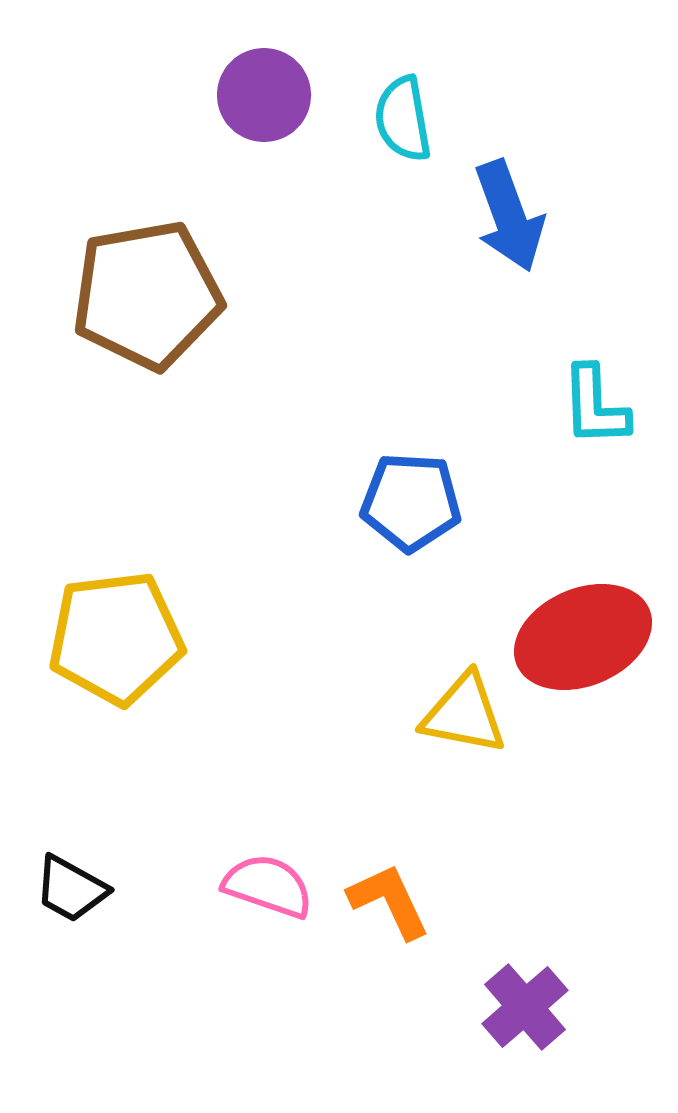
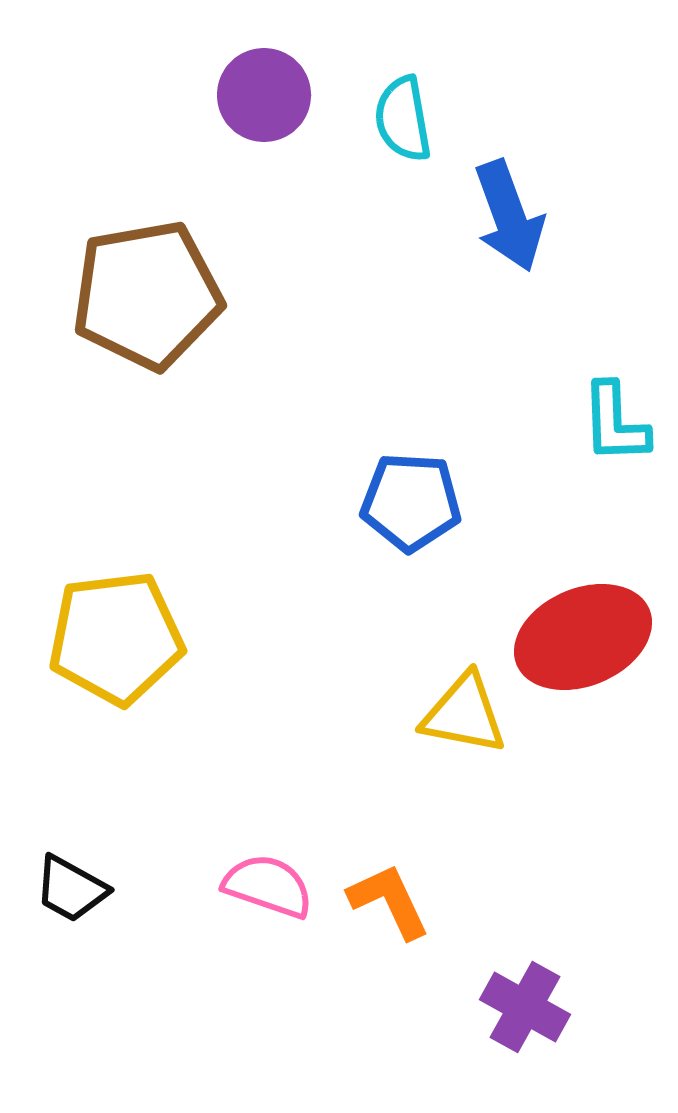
cyan L-shape: moved 20 px right, 17 px down
purple cross: rotated 20 degrees counterclockwise
